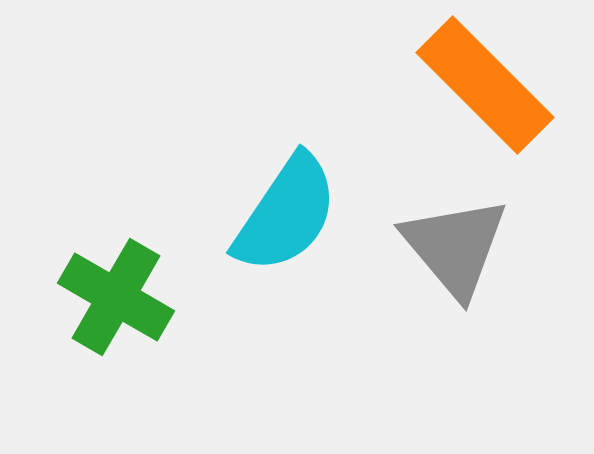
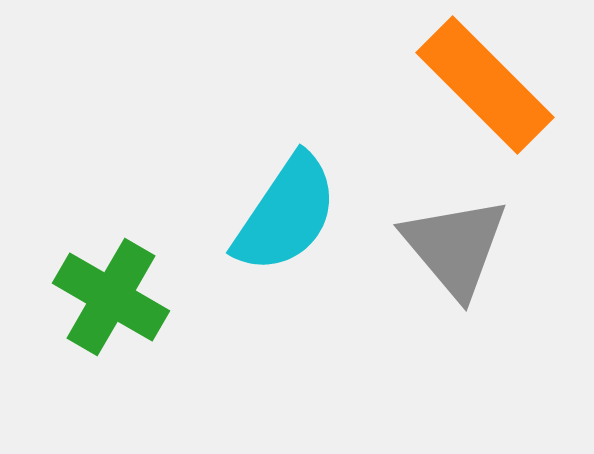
green cross: moved 5 px left
